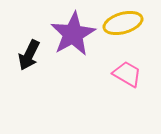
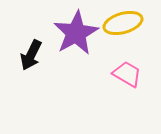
purple star: moved 3 px right, 1 px up
black arrow: moved 2 px right
